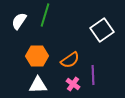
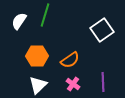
purple line: moved 10 px right, 7 px down
white triangle: rotated 42 degrees counterclockwise
